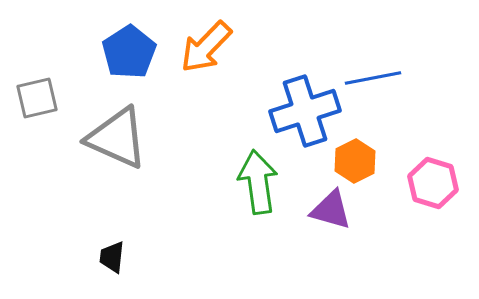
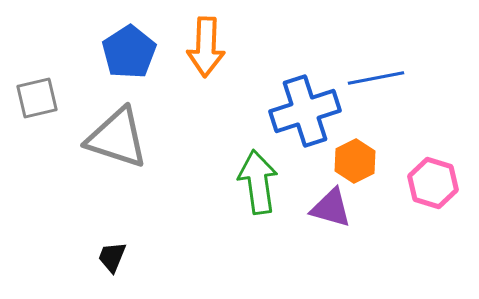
orange arrow: rotated 42 degrees counterclockwise
blue line: moved 3 px right
gray triangle: rotated 6 degrees counterclockwise
purple triangle: moved 2 px up
black trapezoid: rotated 16 degrees clockwise
